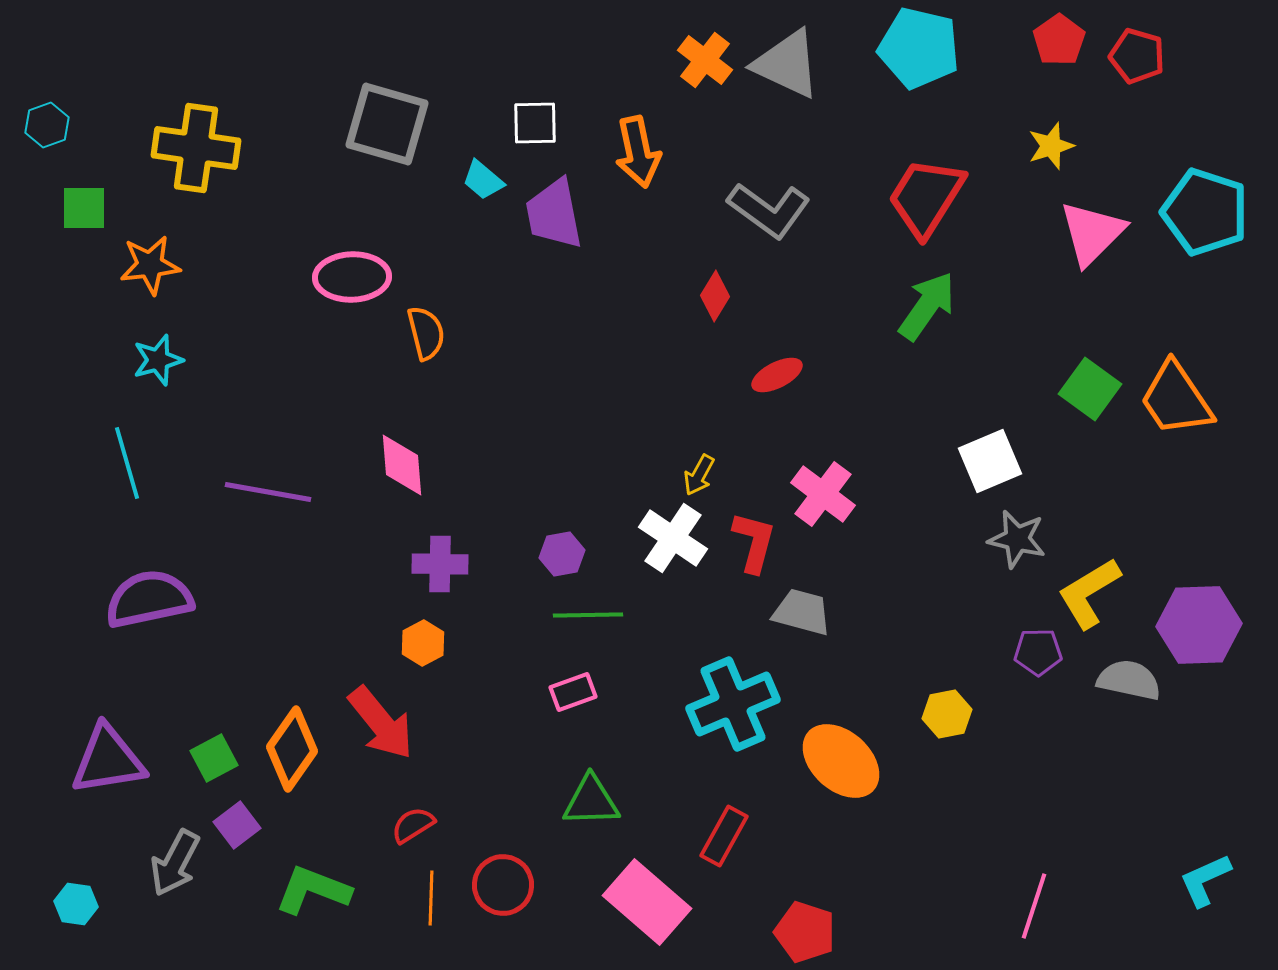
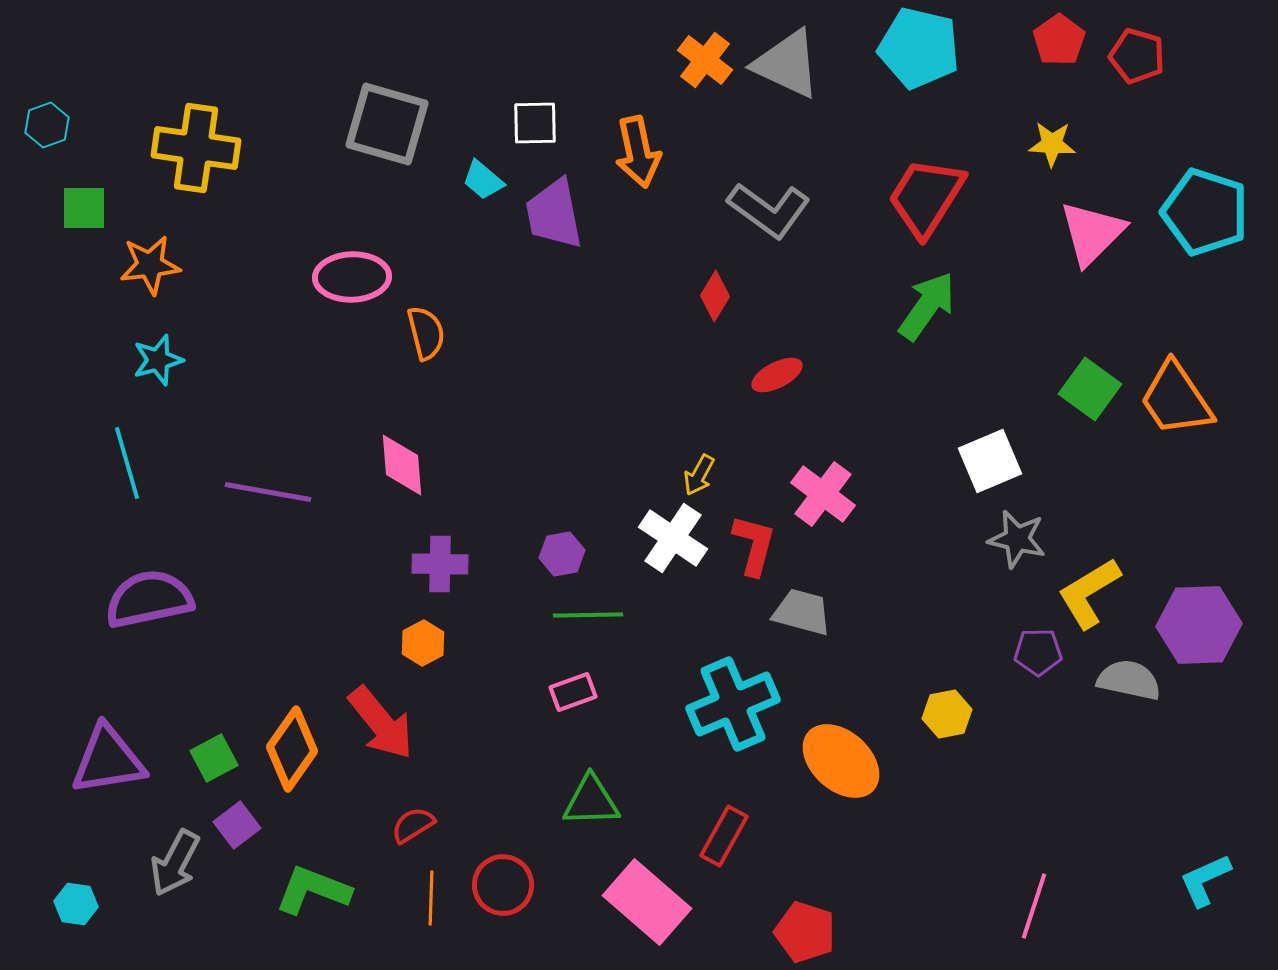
yellow star at (1051, 146): moved 1 px right, 2 px up; rotated 21 degrees clockwise
red L-shape at (754, 542): moved 3 px down
